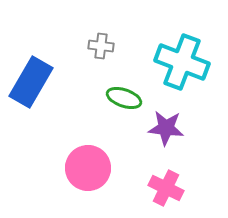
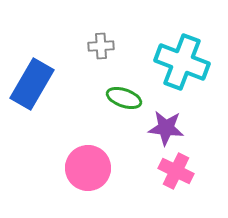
gray cross: rotated 10 degrees counterclockwise
blue rectangle: moved 1 px right, 2 px down
pink cross: moved 10 px right, 17 px up
